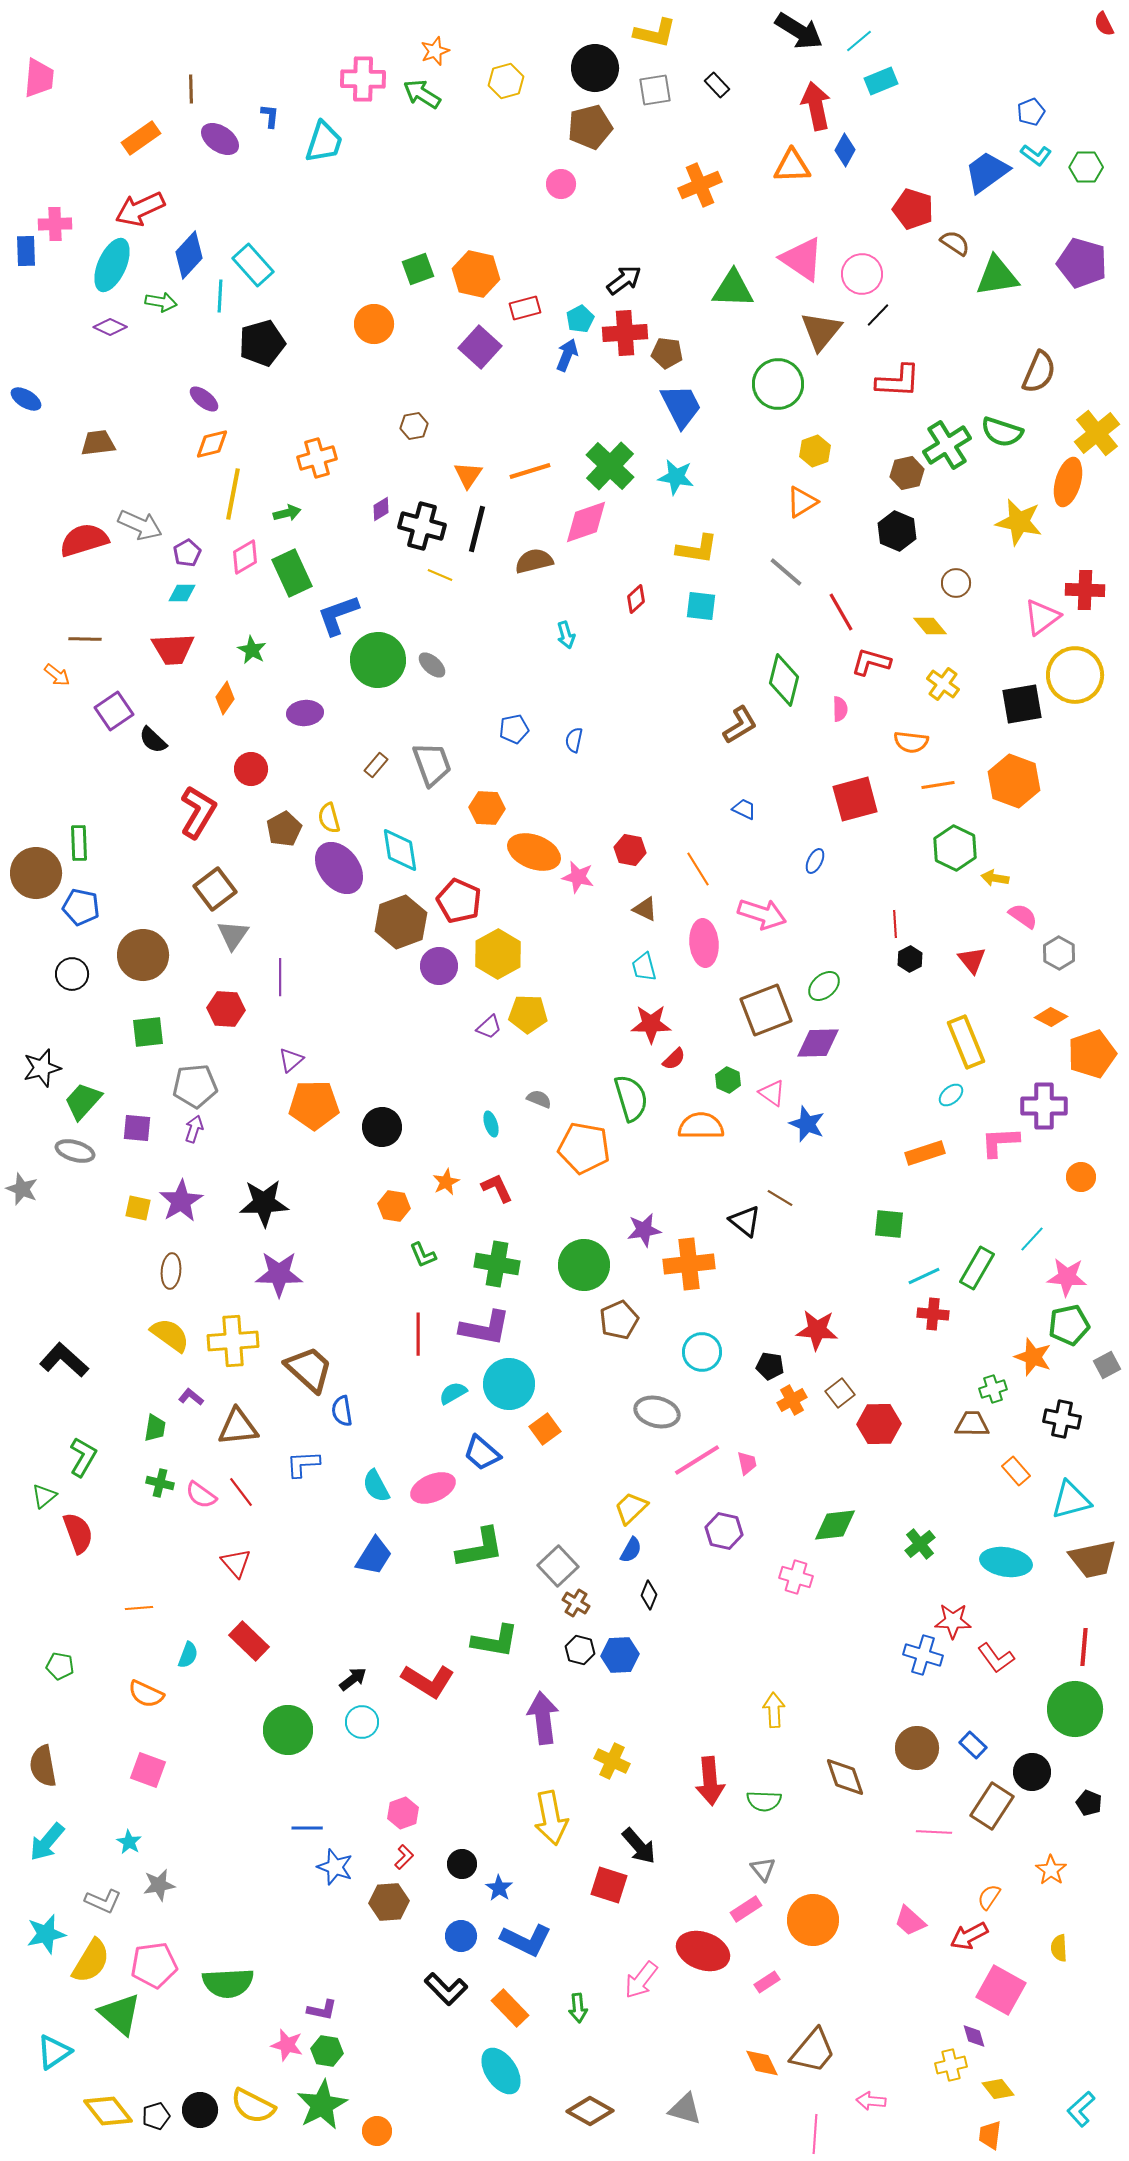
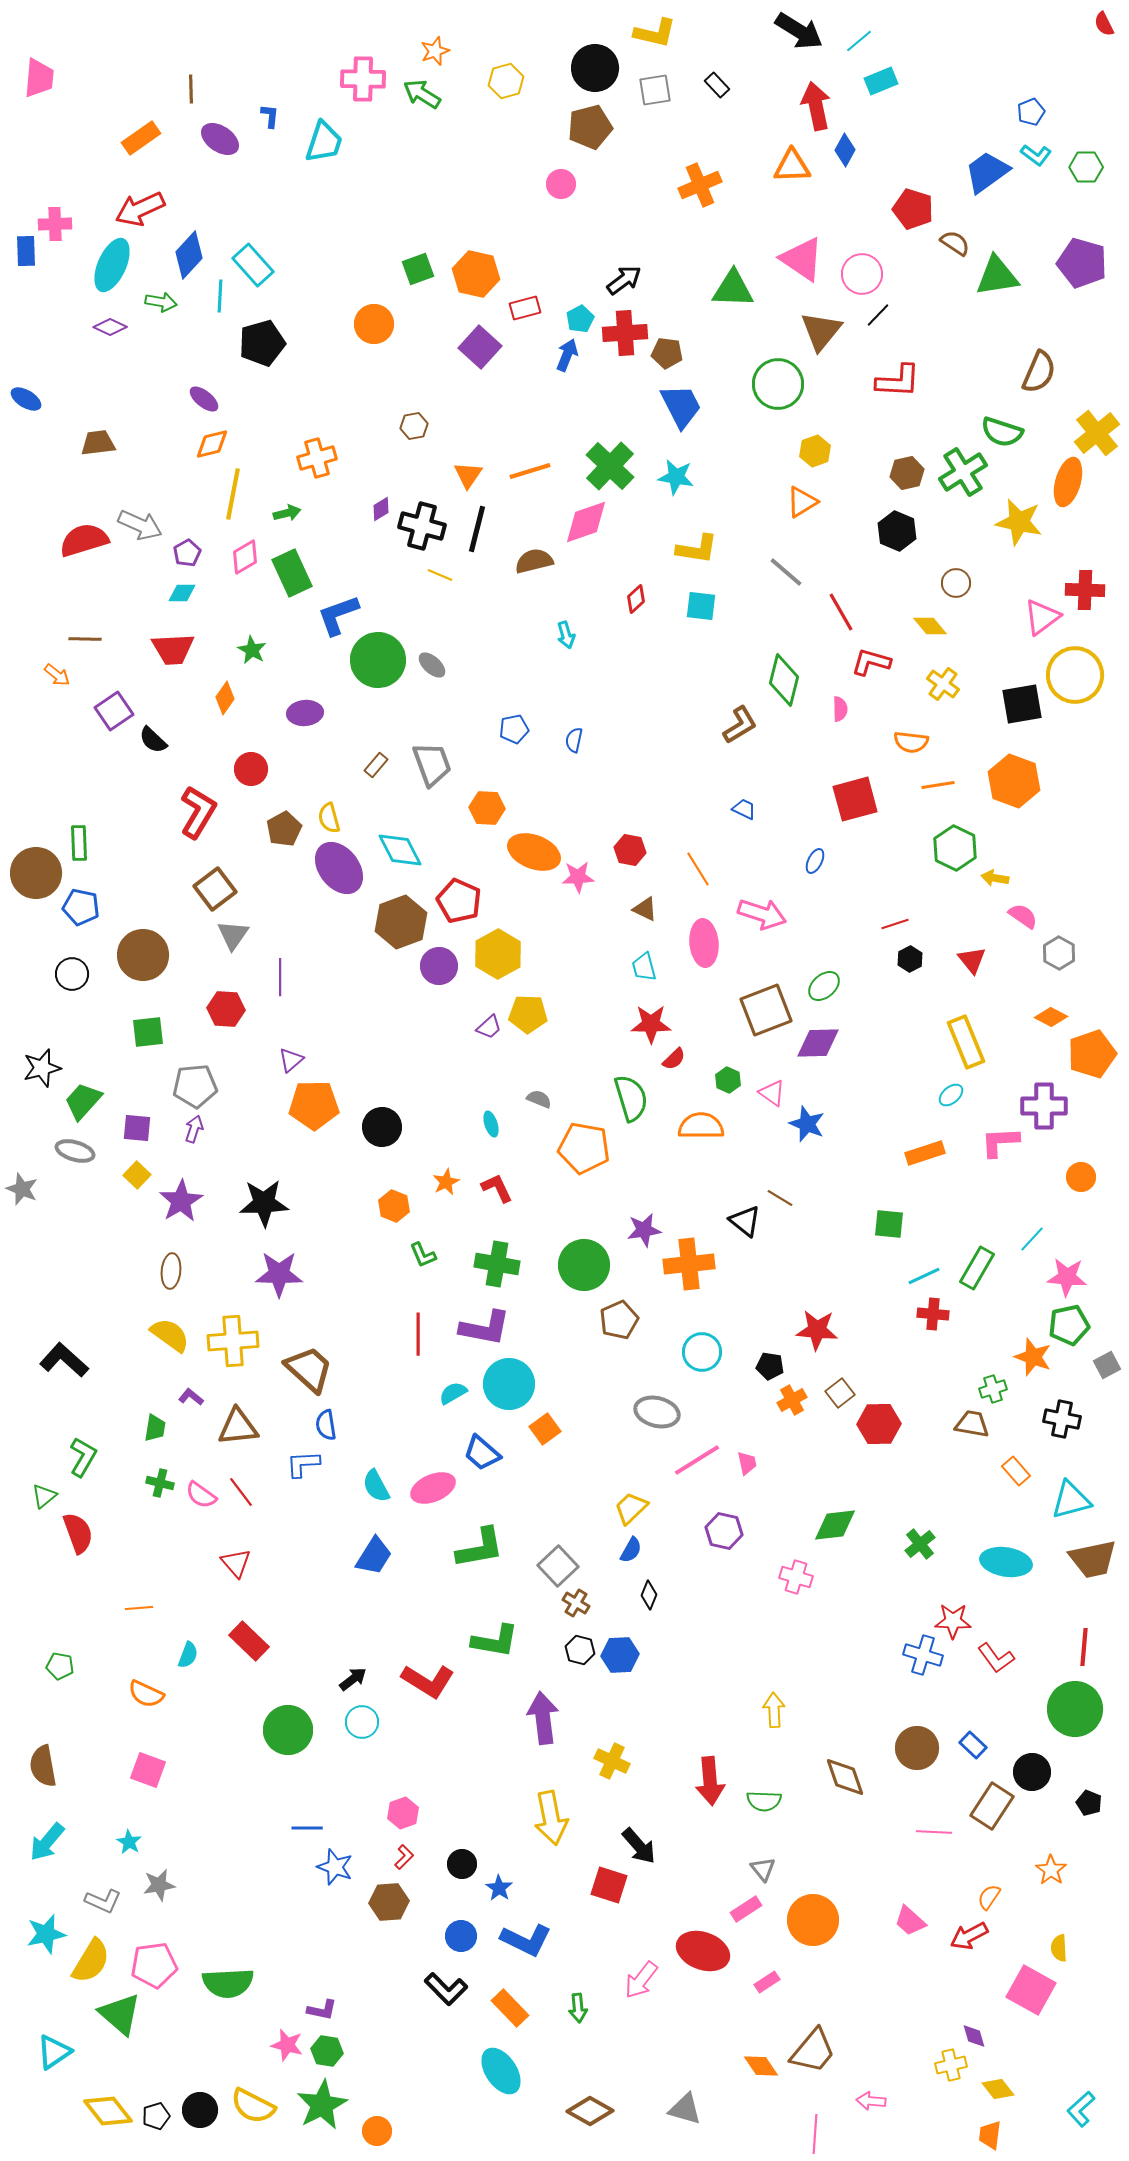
green cross at (947, 445): moved 16 px right, 27 px down
cyan diamond at (400, 850): rotated 18 degrees counterclockwise
pink star at (578, 877): rotated 16 degrees counterclockwise
red line at (895, 924): rotated 76 degrees clockwise
orange hexagon at (394, 1206): rotated 12 degrees clockwise
yellow square at (138, 1208): moved 1 px left, 33 px up; rotated 32 degrees clockwise
blue semicircle at (342, 1411): moved 16 px left, 14 px down
brown trapezoid at (972, 1424): rotated 9 degrees clockwise
pink square at (1001, 1990): moved 30 px right
orange diamond at (762, 2063): moved 1 px left, 3 px down; rotated 9 degrees counterclockwise
